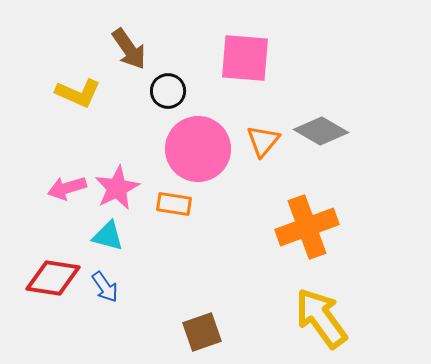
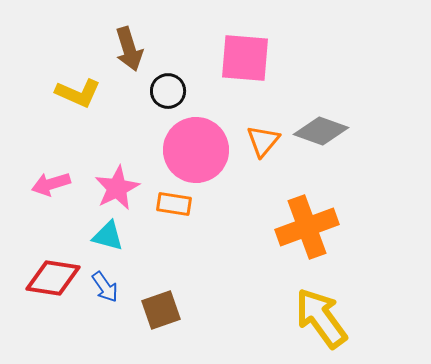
brown arrow: rotated 18 degrees clockwise
gray diamond: rotated 10 degrees counterclockwise
pink circle: moved 2 px left, 1 px down
pink arrow: moved 16 px left, 4 px up
brown square: moved 41 px left, 22 px up
